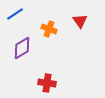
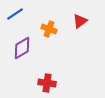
red triangle: rotated 28 degrees clockwise
